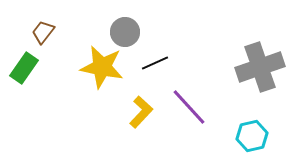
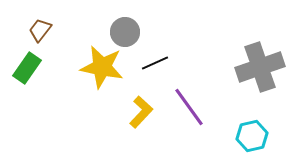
brown trapezoid: moved 3 px left, 2 px up
green rectangle: moved 3 px right
purple line: rotated 6 degrees clockwise
